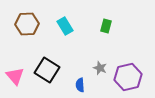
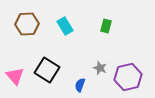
blue semicircle: rotated 24 degrees clockwise
